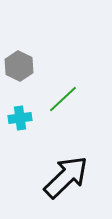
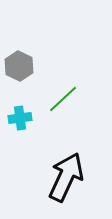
black arrow: rotated 21 degrees counterclockwise
